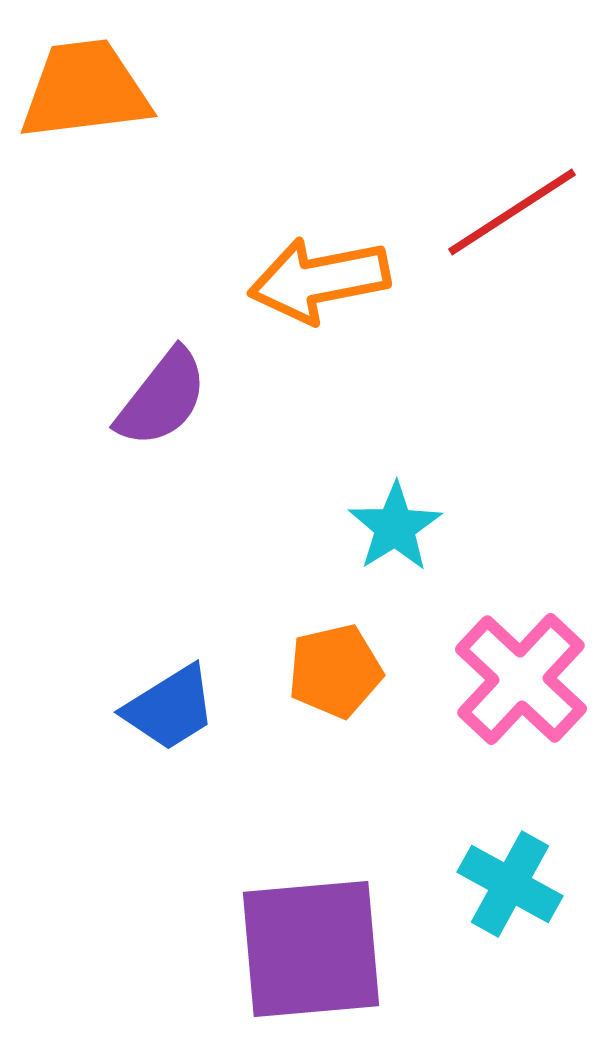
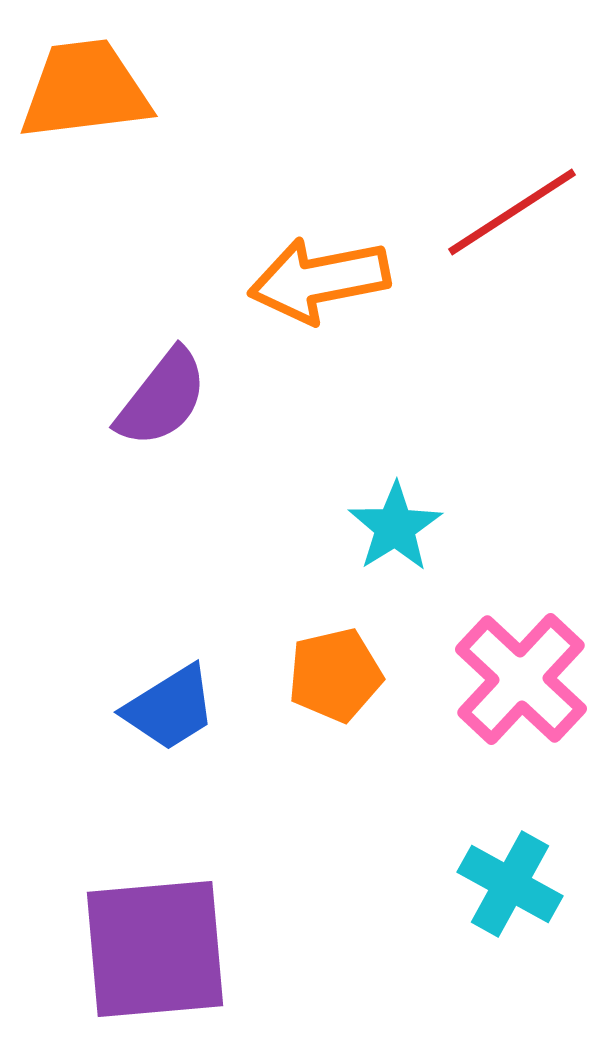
orange pentagon: moved 4 px down
purple square: moved 156 px left
